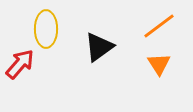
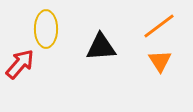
black triangle: moved 2 px right; rotated 32 degrees clockwise
orange triangle: moved 1 px right, 3 px up
